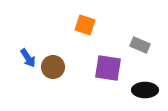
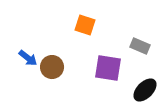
gray rectangle: moved 1 px down
blue arrow: rotated 18 degrees counterclockwise
brown circle: moved 1 px left
black ellipse: rotated 45 degrees counterclockwise
